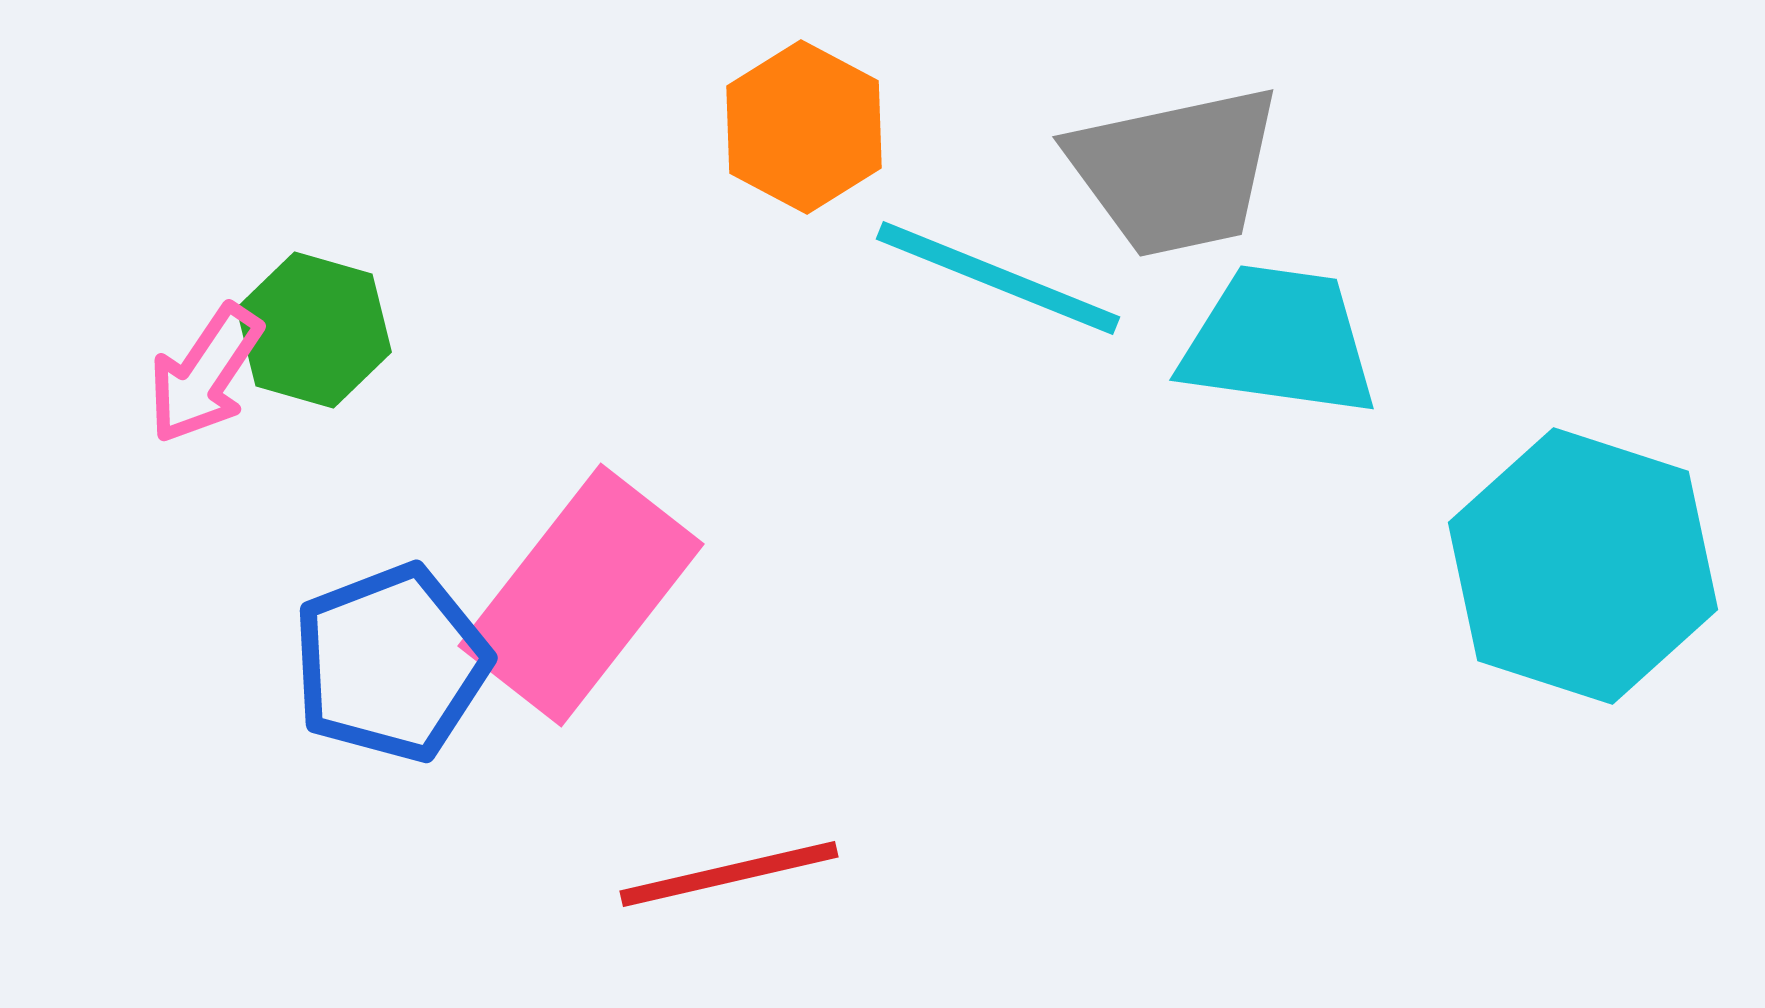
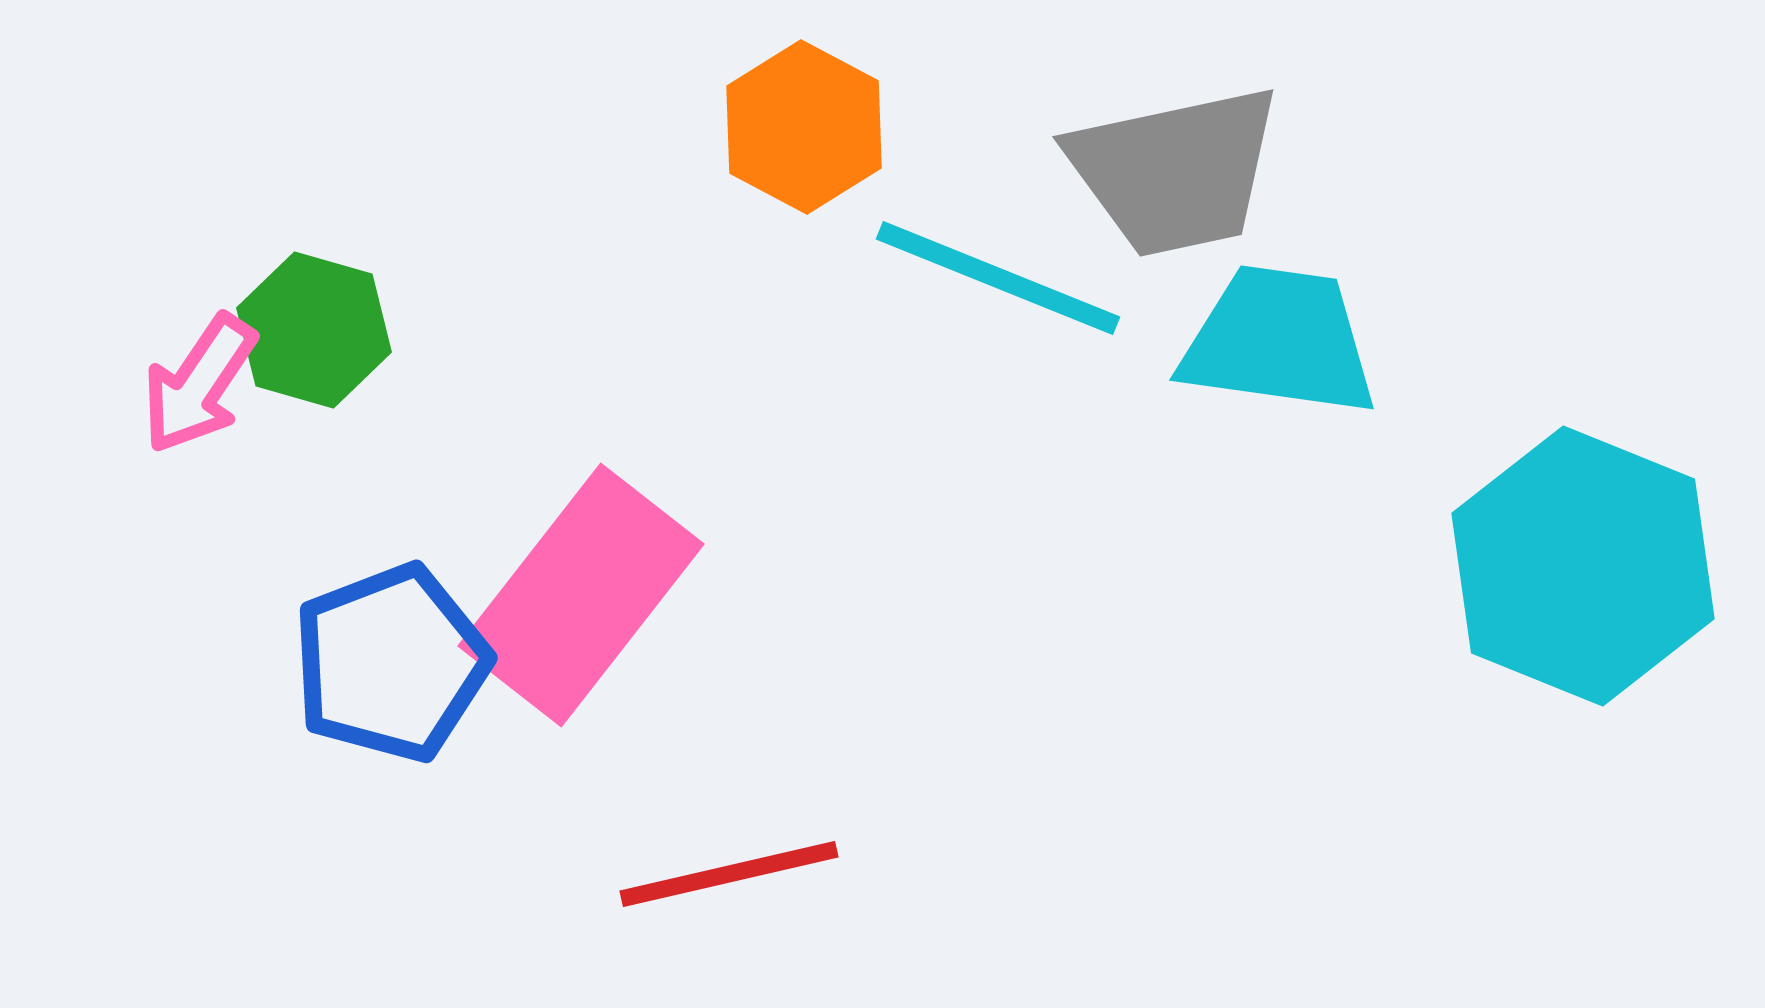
pink arrow: moved 6 px left, 10 px down
cyan hexagon: rotated 4 degrees clockwise
